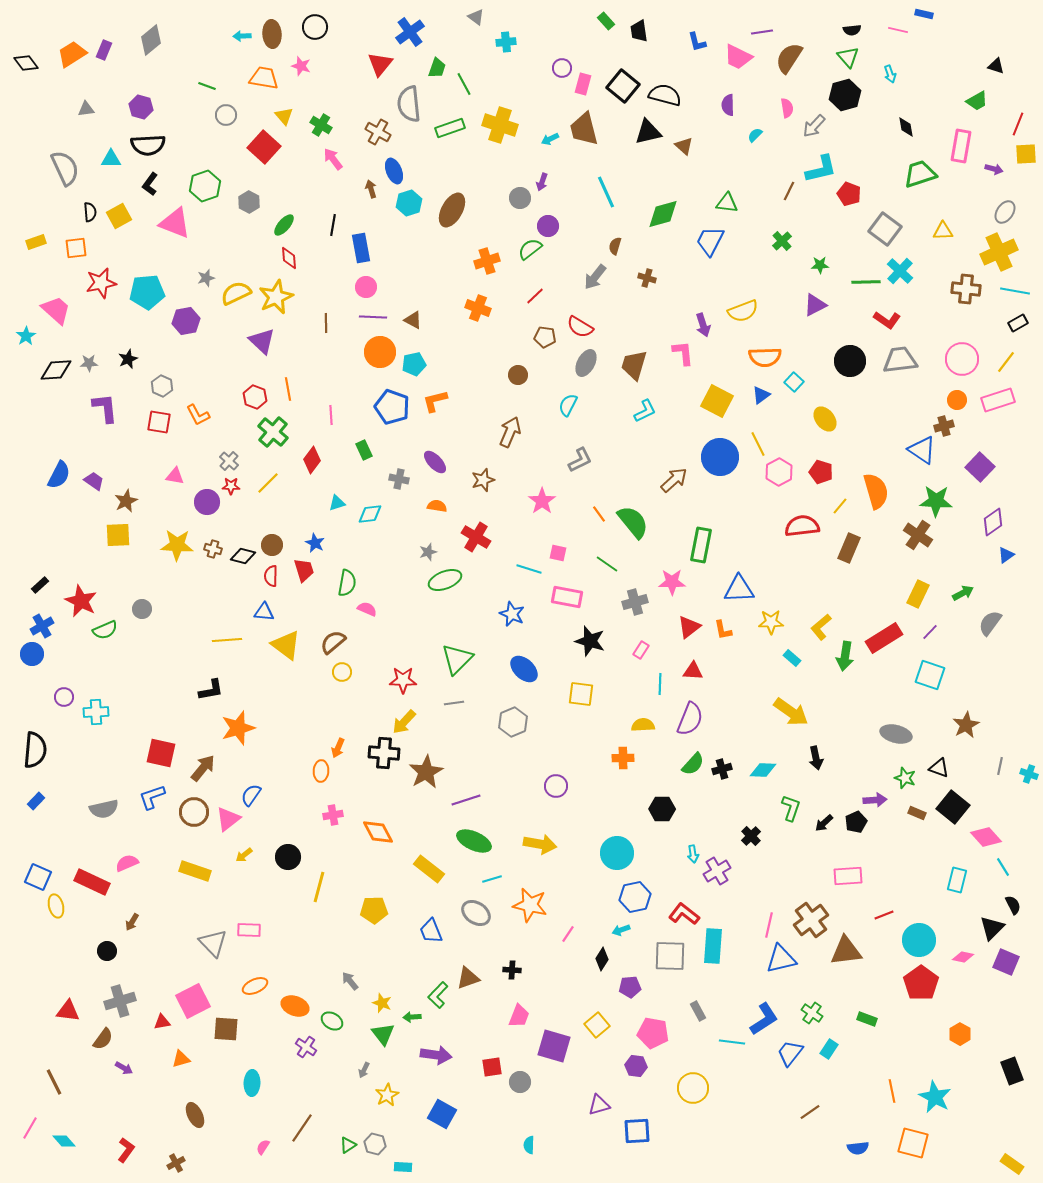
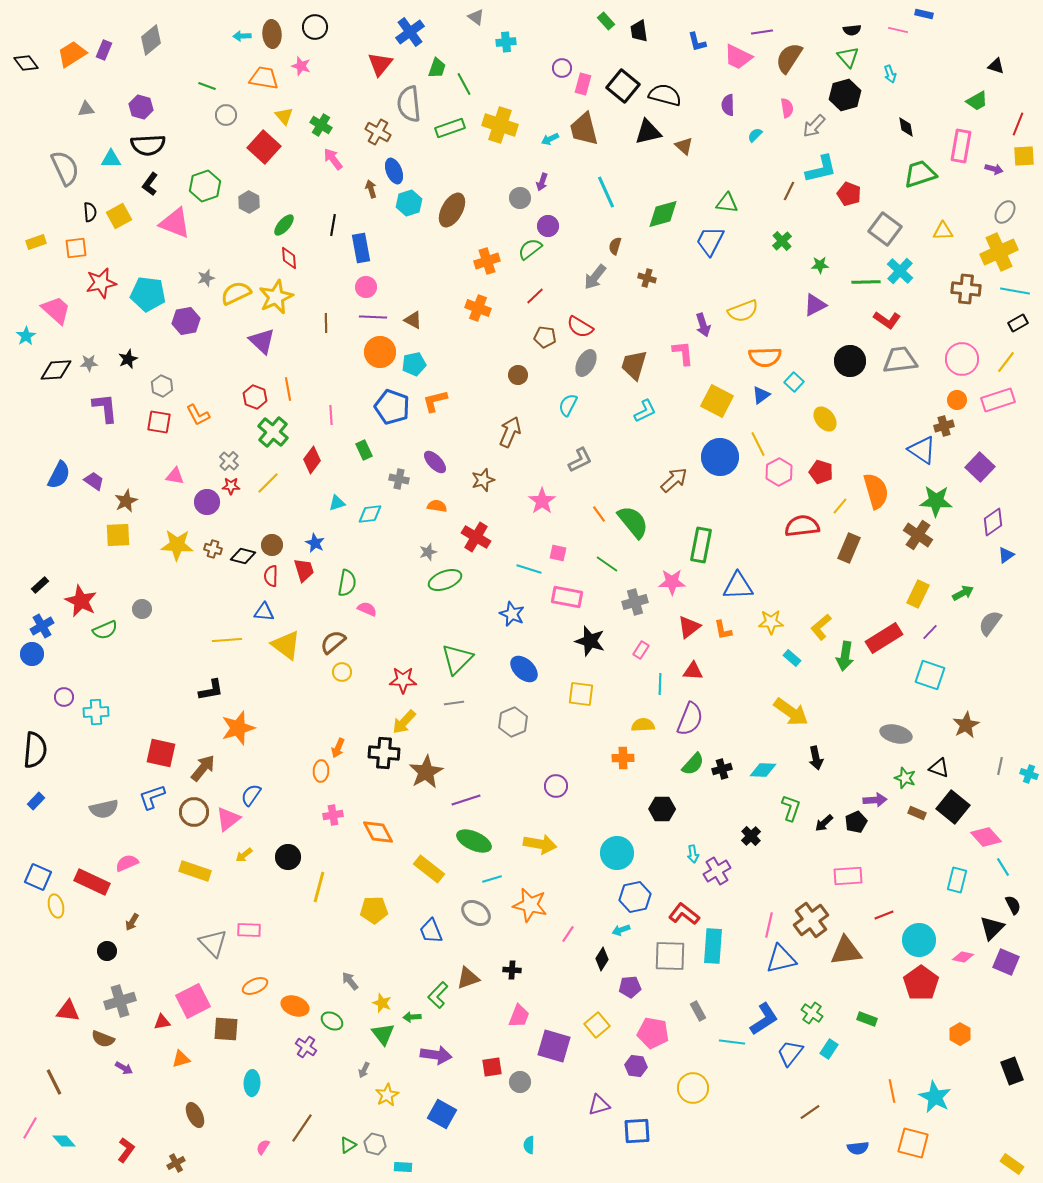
yellow square at (1026, 154): moved 2 px left, 2 px down
cyan pentagon at (147, 292): moved 1 px right, 2 px down; rotated 12 degrees clockwise
blue triangle at (739, 589): moved 1 px left, 3 px up
brown semicircle at (103, 1039): rotated 75 degrees clockwise
